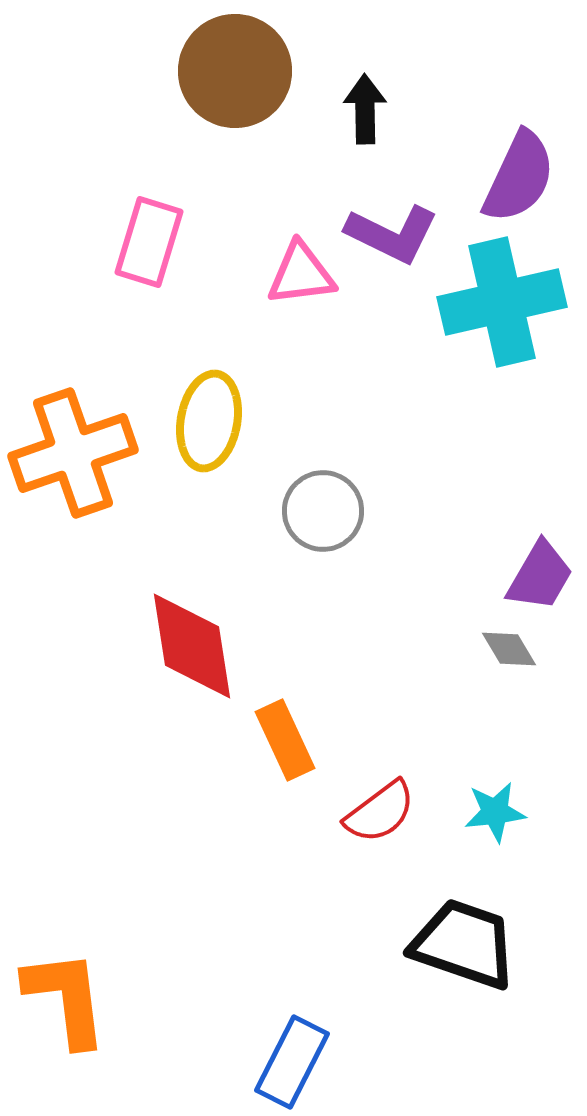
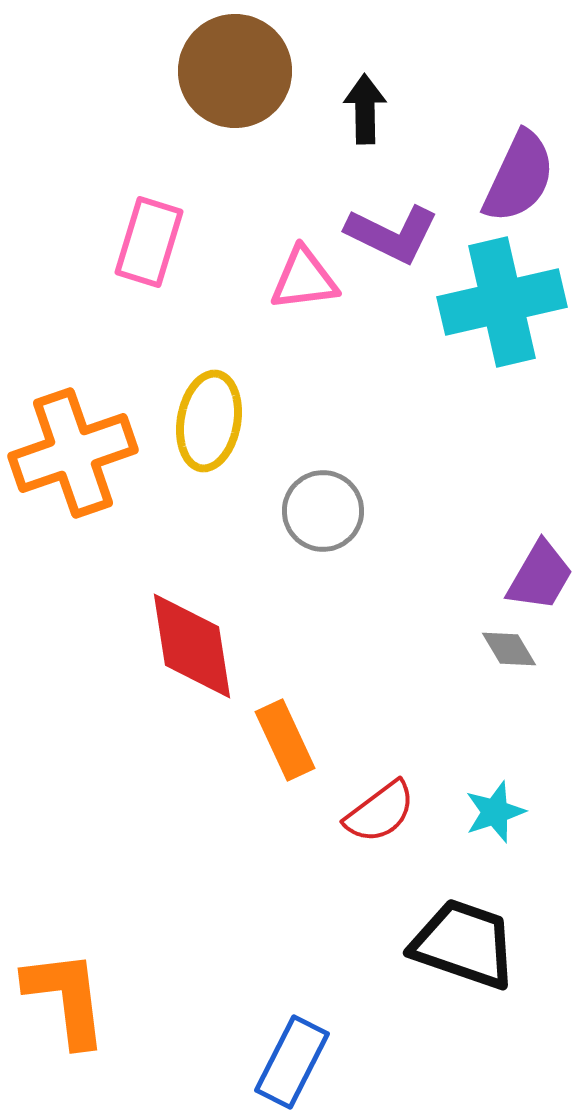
pink triangle: moved 3 px right, 5 px down
cyan star: rotated 12 degrees counterclockwise
